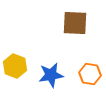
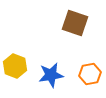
brown square: rotated 16 degrees clockwise
orange hexagon: rotated 20 degrees counterclockwise
